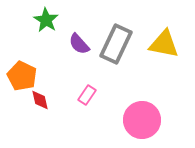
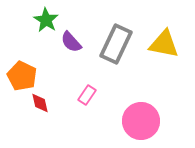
purple semicircle: moved 8 px left, 2 px up
red diamond: moved 3 px down
pink circle: moved 1 px left, 1 px down
